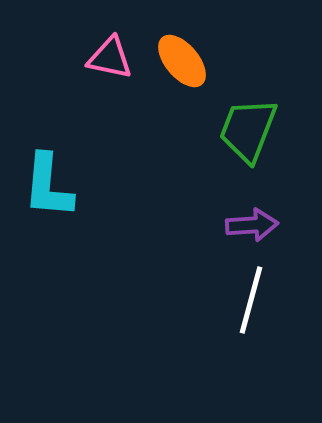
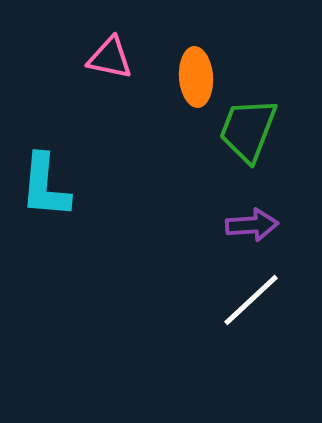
orange ellipse: moved 14 px right, 16 px down; rotated 36 degrees clockwise
cyan L-shape: moved 3 px left
white line: rotated 32 degrees clockwise
